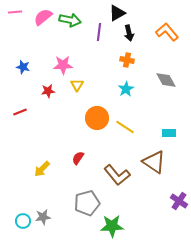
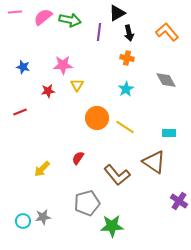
orange cross: moved 2 px up
